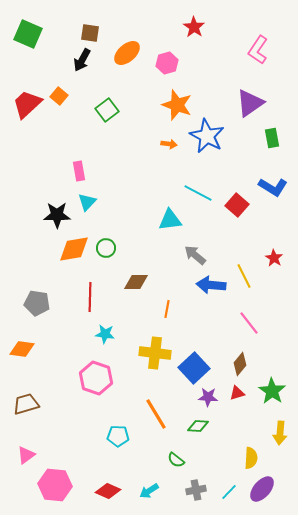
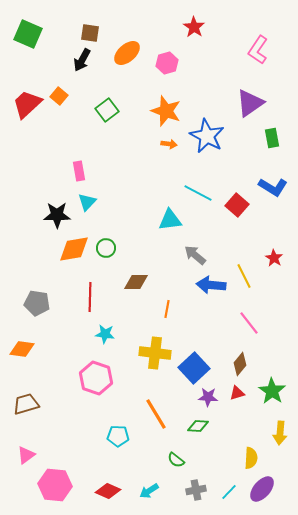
orange star at (177, 105): moved 11 px left, 6 px down
